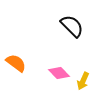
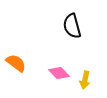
black semicircle: rotated 150 degrees counterclockwise
yellow arrow: moved 2 px right, 1 px up; rotated 12 degrees counterclockwise
